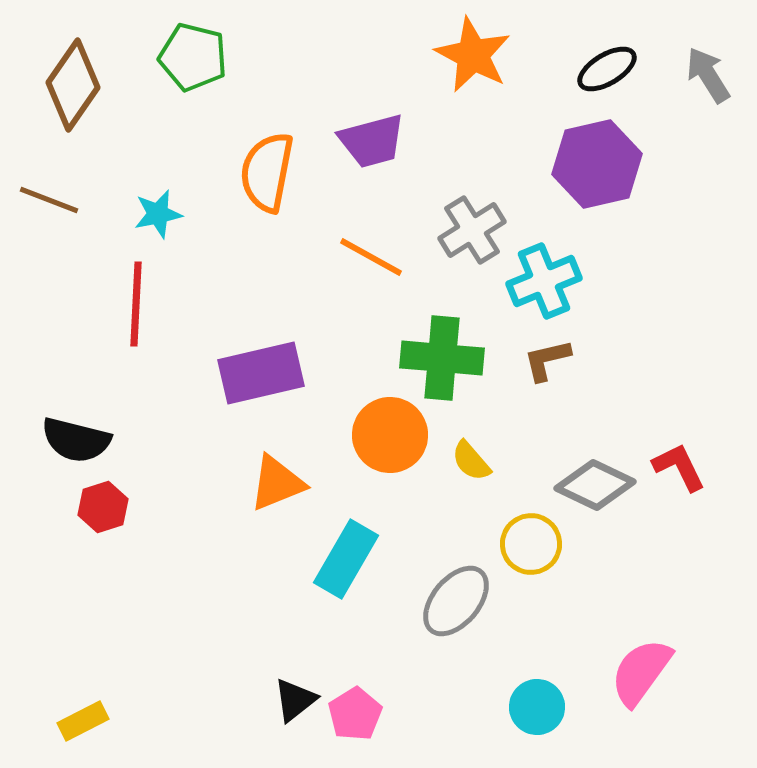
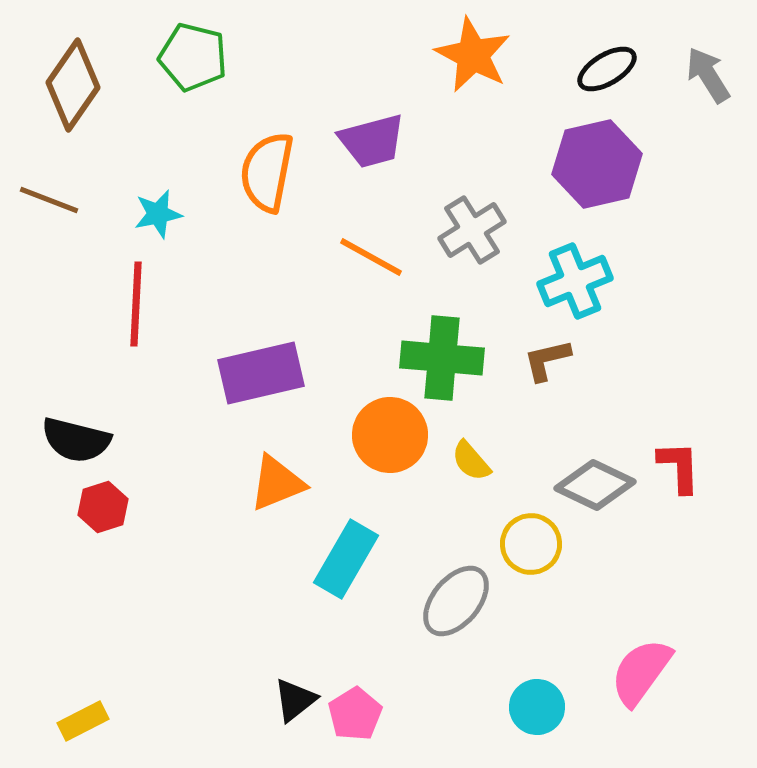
cyan cross: moved 31 px right
red L-shape: rotated 24 degrees clockwise
